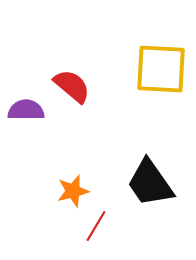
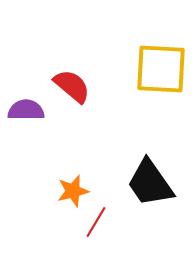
red line: moved 4 px up
